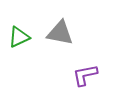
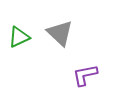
gray triangle: rotated 32 degrees clockwise
